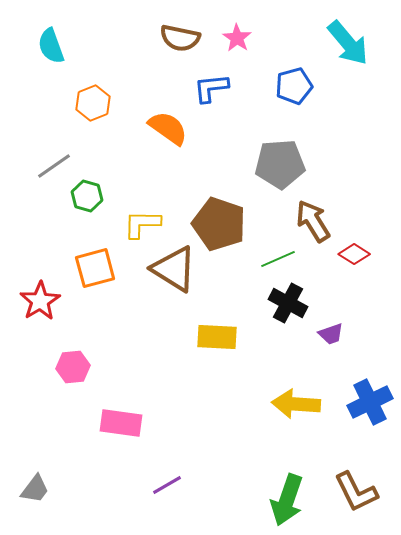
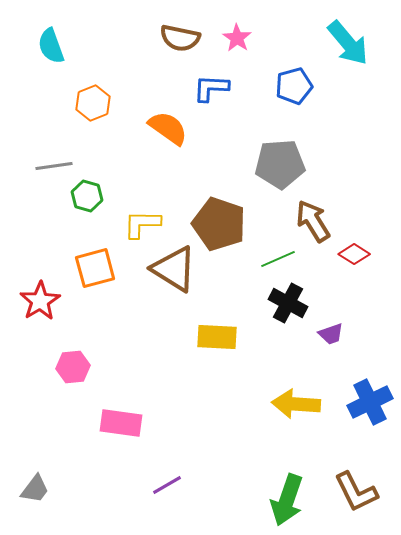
blue L-shape: rotated 9 degrees clockwise
gray line: rotated 27 degrees clockwise
